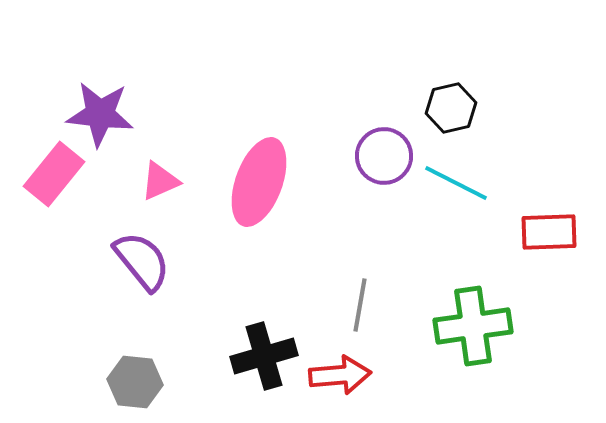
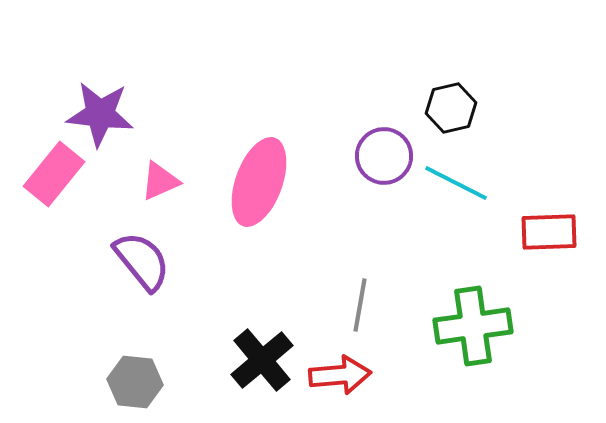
black cross: moved 2 px left, 4 px down; rotated 24 degrees counterclockwise
